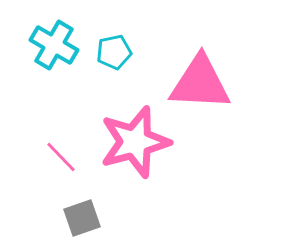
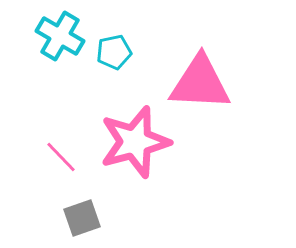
cyan cross: moved 6 px right, 9 px up
